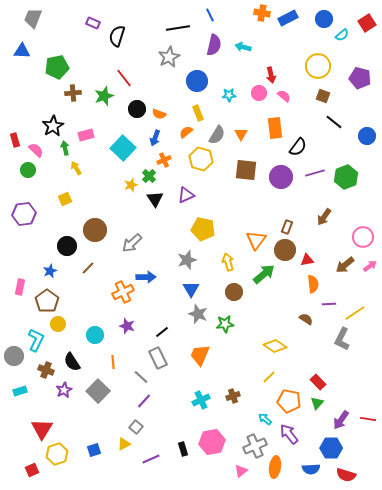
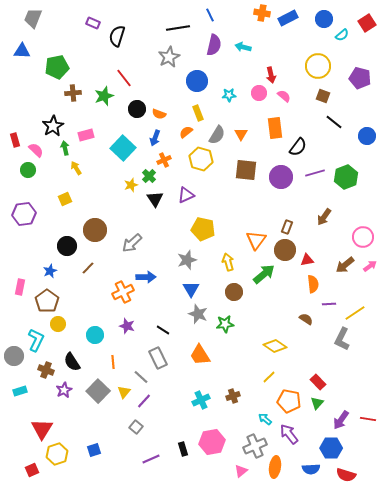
black line at (162, 332): moved 1 px right, 2 px up; rotated 72 degrees clockwise
orange trapezoid at (200, 355): rotated 55 degrees counterclockwise
yellow triangle at (124, 444): moved 52 px up; rotated 24 degrees counterclockwise
